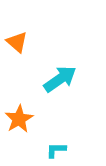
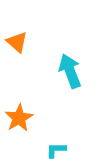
cyan arrow: moved 10 px right, 8 px up; rotated 76 degrees counterclockwise
orange star: moved 1 px up
